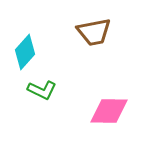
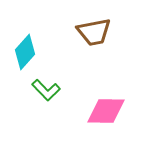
green L-shape: moved 4 px right; rotated 20 degrees clockwise
pink diamond: moved 3 px left
